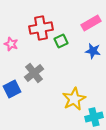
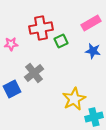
pink star: rotated 24 degrees counterclockwise
